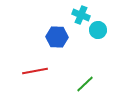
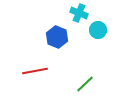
cyan cross: moved 2 px left, 2 px up
blue hexagon: rotated 20 degrees clockwise
